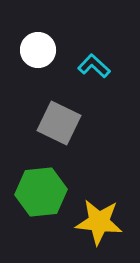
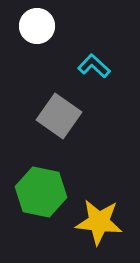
white circle: moved 1 px left, 24 px up
gray square: moved 7 px up; rotated 9 degrees clockwise
green hexagon: rotated 18 degrees clockwise
